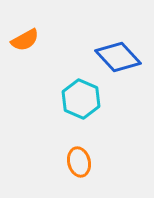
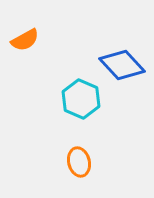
blue diamond: moved 4 px right, 8 px down
